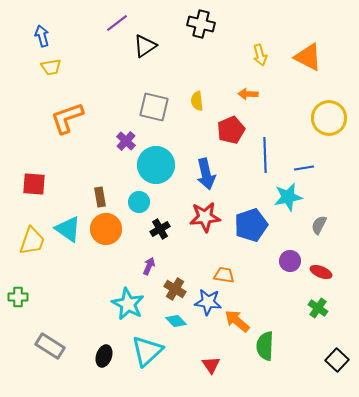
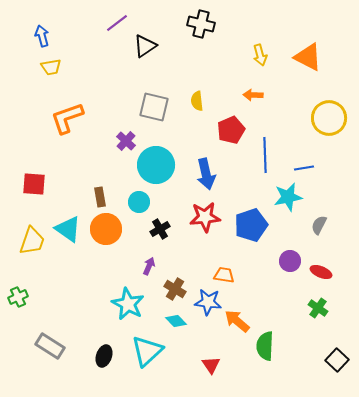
orange arrow at (248, 94): moved 5 px right, 1 px down
green cross at (18, 297): rotated 24 degrees counterclockwise
